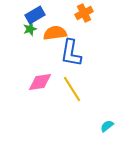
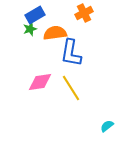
yellow line: moved 1 px left, 1 px up
